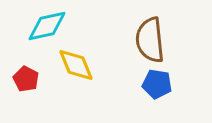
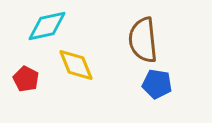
brown semicircle: moved 7 px left
